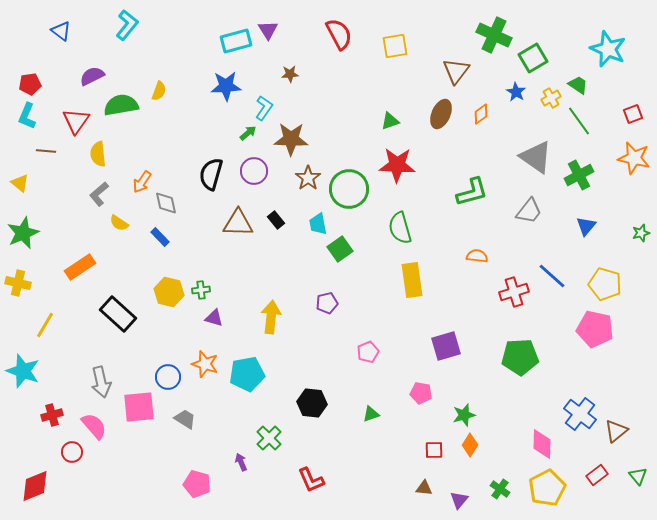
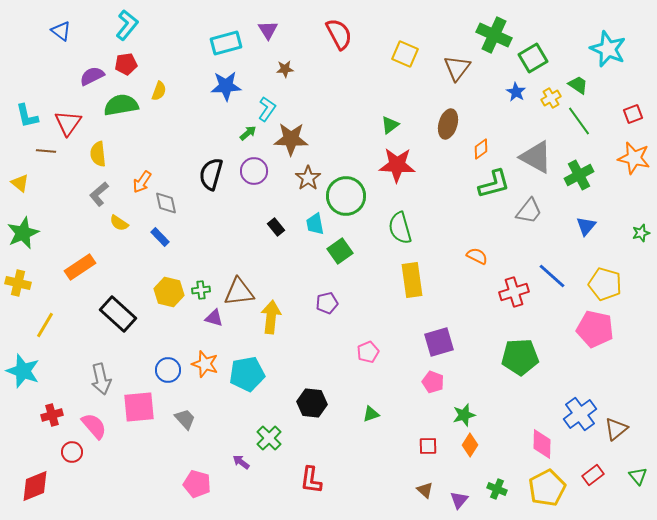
cyan rectangle at (236, 41): moved 10 px left, 2 px down
yellow square at (395, 46): moved 10 px right, 8 px down; rotated 32 degrees clockwise
brown triangle at (456, 71): moved 1 px right, 3 px up
brown star at (290, 74): moved 5 px left, 5 px up
red pentagon at (30, 84): moved 96 px right, 20 px up
cyan L-shape at (264, 108): moved 3 px right, 1 px down
brown ellipse at (441, 114): moved 7 px right, 10 px down; rotated 8 degrees counterclockwise
orange diamond at (481, 114): moved 35 px down
cyan L-shape at (27, 116): rotated 36 degrees counterclockwise
red triangle at (76, 121): moved 8 px left, 2 px down
green triangle at (390, 121): moved 4 px down; rotated 18 degrees counterclockwise
gray triangle at (536, 157): rotated 6 degrees counterclockwise
green circle at (349, 189): moved 3 px left, 7 px down
green L-shape at (472, 192): moved 22 px right, 8 px up
black rectangle at (276, 220): moved 7 px down
brown triangle at (238, 223): moved 1 px right, 69 px down; rotated 8 degrees counterclockwise
cyan trapezoid at (318, 224): moved 3 px left
green square at (340, 249): moved 2 px down
orange semicircle at (477, 256): rotated 20 degrees clockwise
purple square at (446, 346): moved 7 px left, 4 px up
blue circle at (168, 377): moved 7 px up
gray arrow at (101, 382): moved 3 px up
pink pentagon at (421, 393): moved 12 px right, 11 px up; rotated 10 degrees clockwise
blue cross at (580, 414): rotated 16 degrees clockwise
gray trapezoid at (185, 419): rotated 15 degrees clockwise
brown triangle at (616, 431): moved 2 px up
red square at (434, 450): moved 6 px left, 4 px up
purple arrow at (241, 462): rotated 30 degrees counterclockwise
red rectangle at (597, 475): moved 4 px left
red L-shape at (311, 480): rotated 32 degrees clockwise
brown triangle at (424, 488): moved 1 px right, 2 px down; rotated 36 degrees clockwise
green cross at (500, 489): moved 3 px left; rotated 12 degrees counterclockwise
